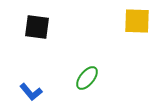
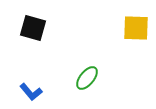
yellow square: moved 1 px left, 7 px down
black square: moved 4 px left, 1 px down; rotated 8 degrees clockwise
